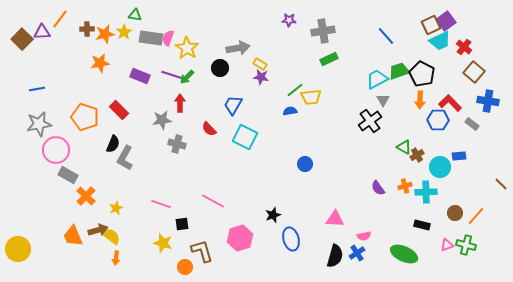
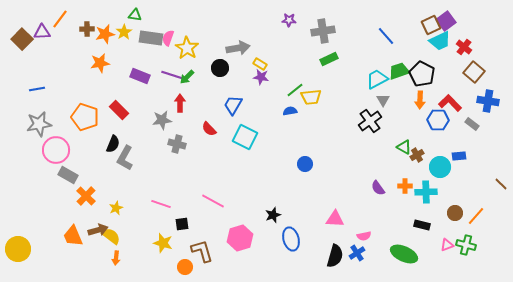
orange cross at (405, 186): rotated 16 degrees clockwise
